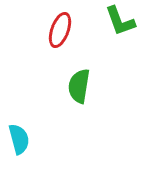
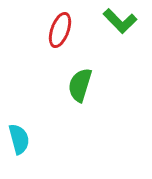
green L-shape: rotated 24 degrees counterclockwise
green semicircle: moved 1 px right, 1 px up; rotated 8 degrees clockwise
